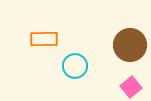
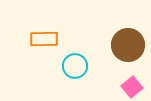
brown circle: moved 2 px left
pink square: moved 1 px right
